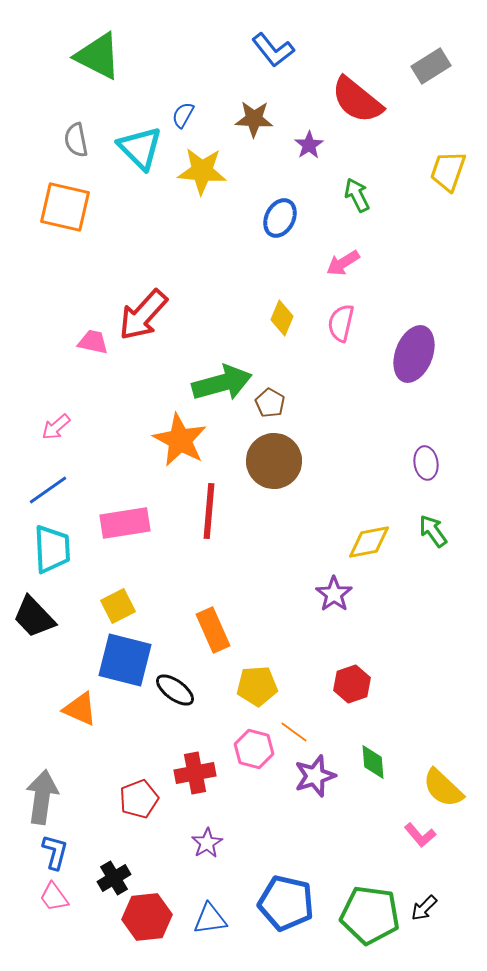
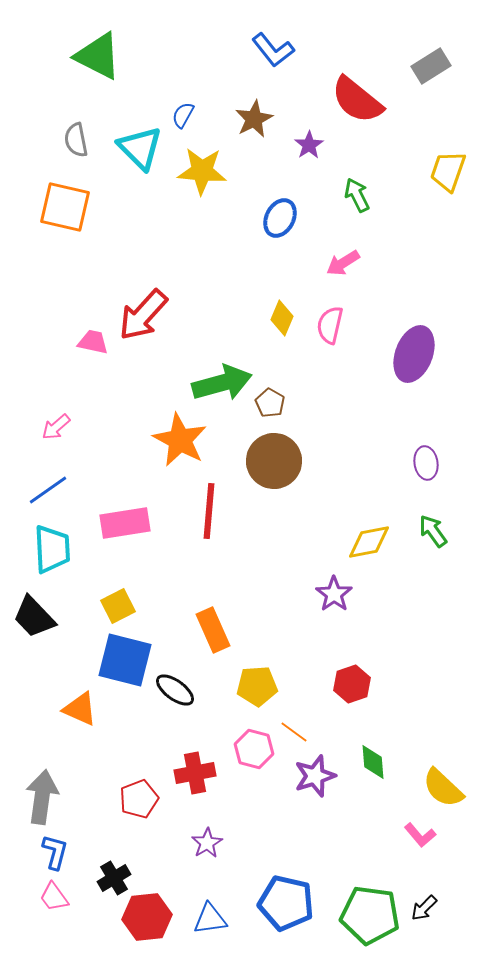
brown star at (254, 119): rotated 30 degrees counterclockwise
pink semicircle at (341, 323): moved 11 px left, 2 px down
